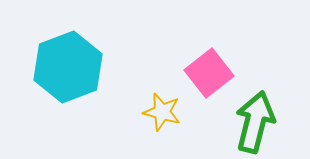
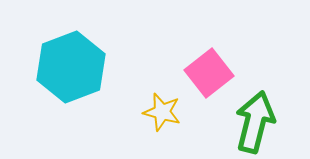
cyan hexagon: moved 3 px right
